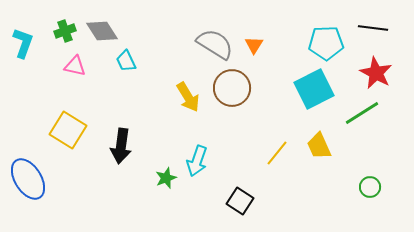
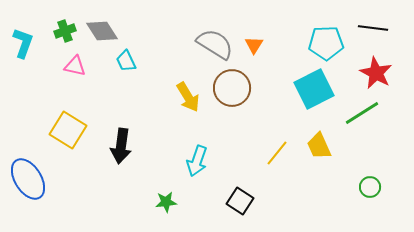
green star: moved 24 px down; rotated 15 degrees clockwise
